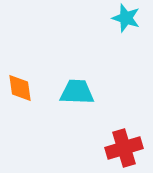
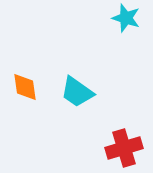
orange diamond: moved 5 px right, 1 px up
cyan trapezoid: rotated 147 degrees counterclockwise
